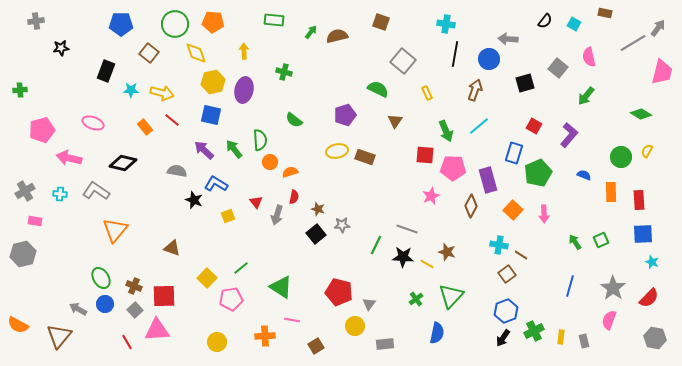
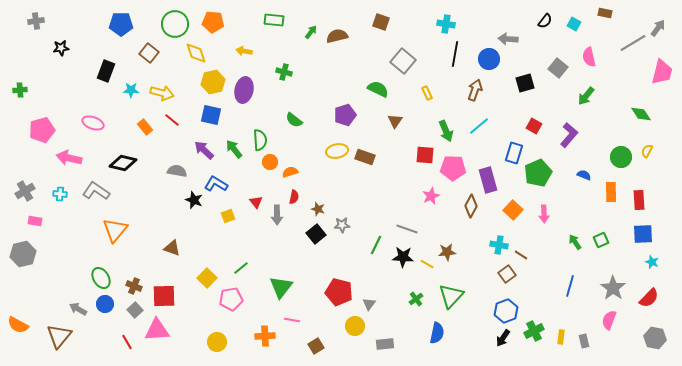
yellow arrow at (244, 51): rotated 77 degrees counterclockwise
green diamond at (641, 114): rotated 25 degrees clockwise
gray arrow at (277, 215): rotated 18 degrees counterclockwise
brown star at (447, 252): rotated 24 degrees counterclockwise
green triangle at (281, 287): rotated 35 degrees clockwise
